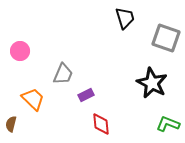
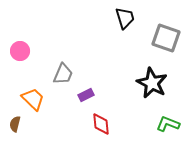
brown semicircle: moved 4 px right
